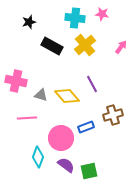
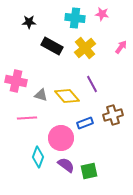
black star: rotated 16 degrees clockwise
yellow cross: moved 3 px down
blue rectangle: moved 1 px left, 4 px up
